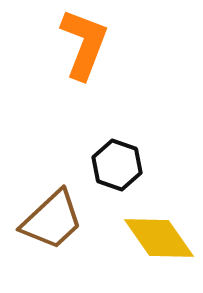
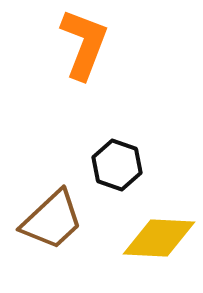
yellow diamond: rotated 52 degrees counterclockwise
